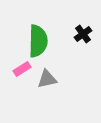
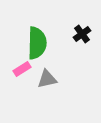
black cross: moved 1 px left
green semicircle: moved 1 px left, 2 px down
